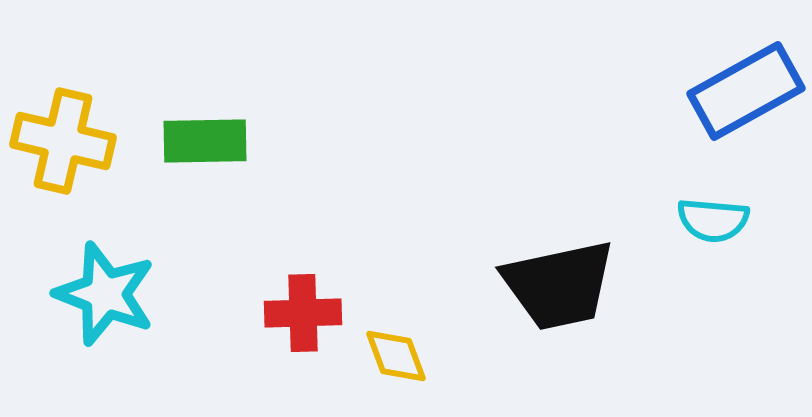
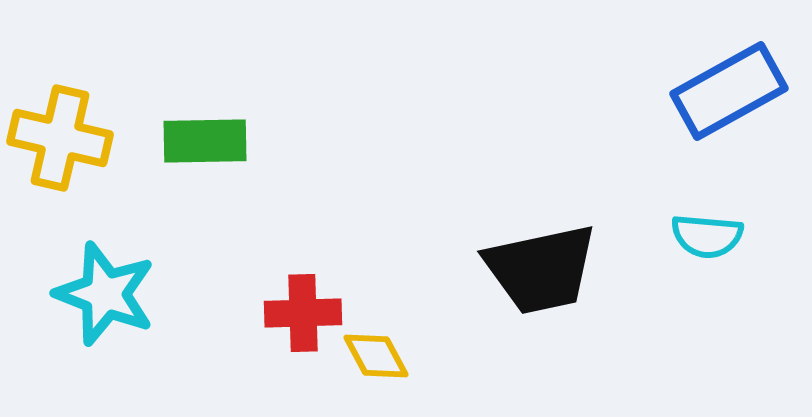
blue rectangle: moved 17 px left
yellow cross: moved 3 px left, 3 px up
cyan semicircle: moved 6 px left, 16 px down
black trapezoid: moved 18 px left, 16 px up
yellow diamond: moved 20 px left; rotated 8 degrees counterclockwise
